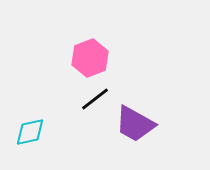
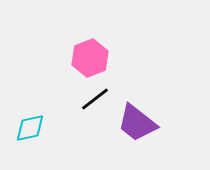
purple trapezoid: moved 2 px right, 1 px up; rotated 9 degrees clockwise
cyan diamond: moved 4 px up
